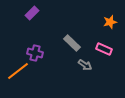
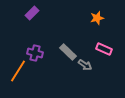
orange star: moved 13 px left, 4 px up
gray rectangle: moved 4 px left, 9 px down
orange line: rotated 20 degrees counterclockwise
